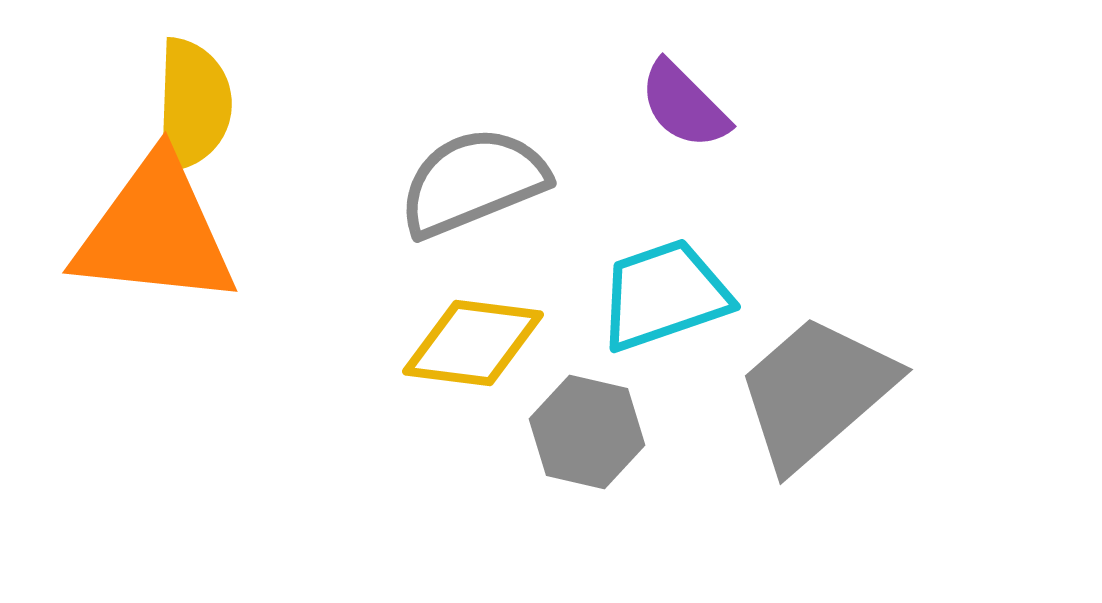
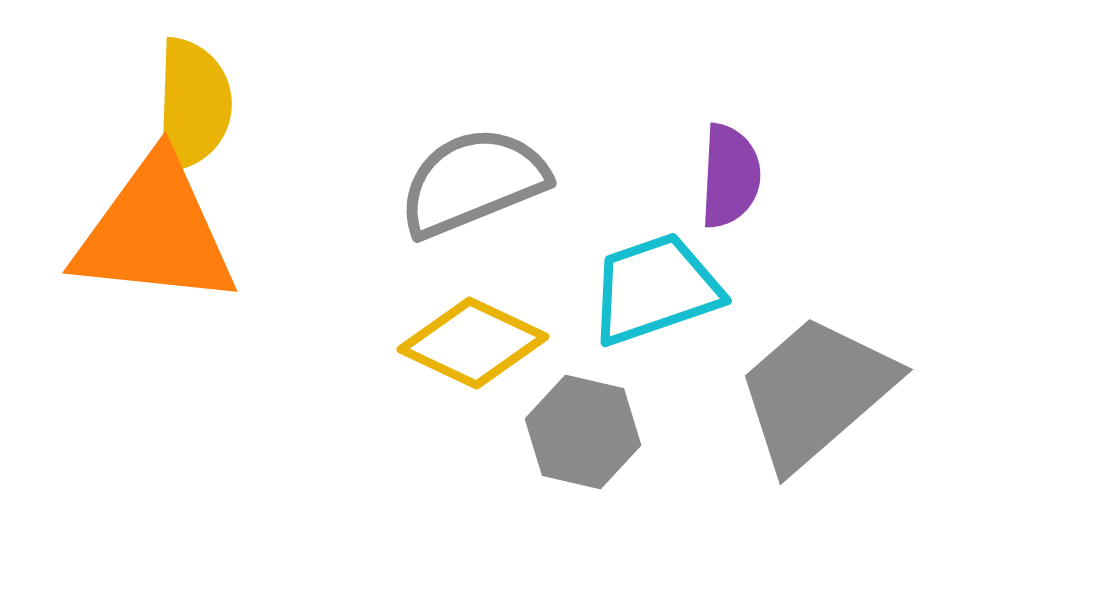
purple semicircle: moved 46 px right, 71 px down; rotated 132 degrees counterclockwise
cyan trapezoid: moved 9 px left, 6 px up
yellow diamond: rotated 18 degrees clockwise
gray hexagon: moved 4 px left
